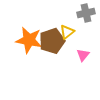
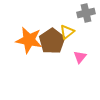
brown pentagon: rotated 15 degrees counterclockwise
pink triangle: moved 3 px left, 2 px down
